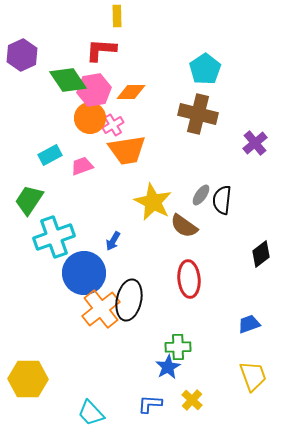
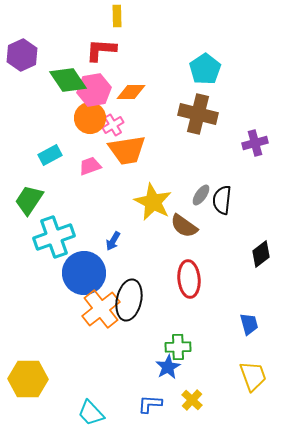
purple cross: rotated 25 degrees clockwise
pink trapezoid: moved 8 px right
blue trapezoid: rotated 95 degrees clockwise
